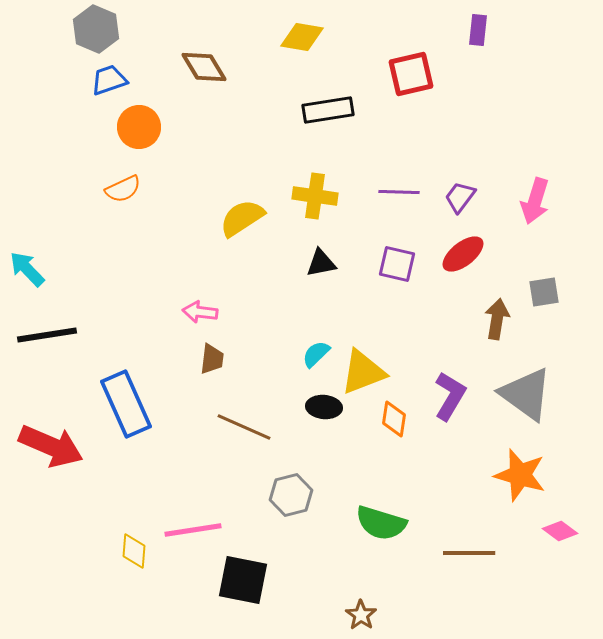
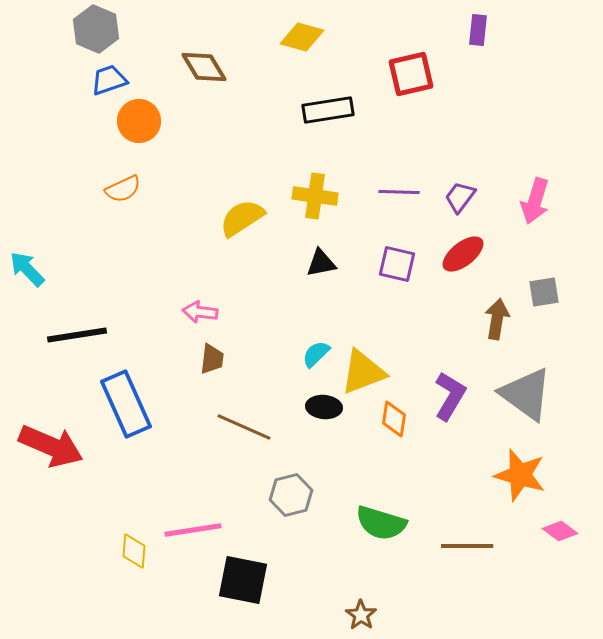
yellow diamond at (302, 37): rotated 6 degrees clockwise
orange circle at (139, 127): moved 6 px up
black line at (47, 335): moved 30 px right
brown line at (469, 553): moved 2 px left, 7 px up
